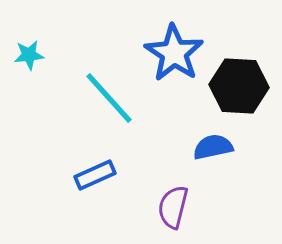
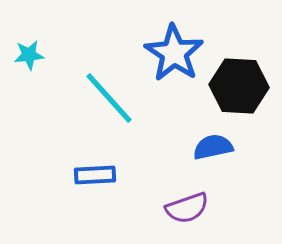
blue rectangle: rotated 21 degrees clockwise
purple semicircle: moved 14 px right, 1 px down; rotated 123 degrees counterclockwise
